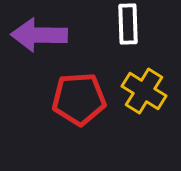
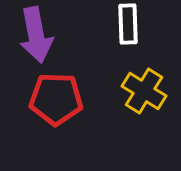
purple arrow: moved 3 px left; rotated 102 degrees counterclockwise
red pentagon: moved 23 px left; rotated 6 degrees clockwise
